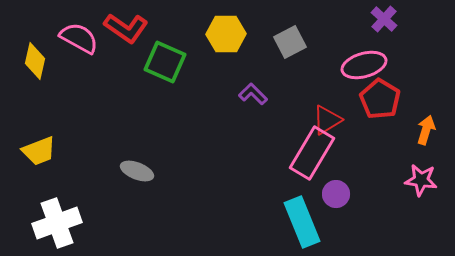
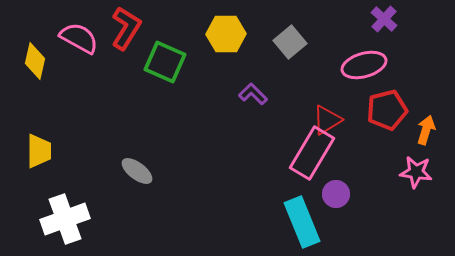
red L-shape: rotated 93 degrees counterclockwise
gray square: rotated 12 degrees counterclockwise
red pentagon: moved 7 px right, 11 px down; rotated 27 degrees clockwise
yellow trapezoid: rotated 69 degrees counterclockwise
gray ellipse: rotated 16 degrees clockwise
pink star: moved 5 px left, 8 px up
white cross: moved 8 px right, 4 px up
